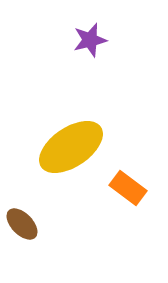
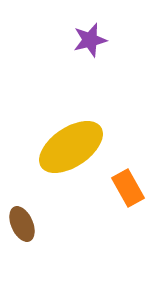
orange rectangle: rotated 24 degrees clockwise
brown ellipse: rotated 20 degrees clockwise
